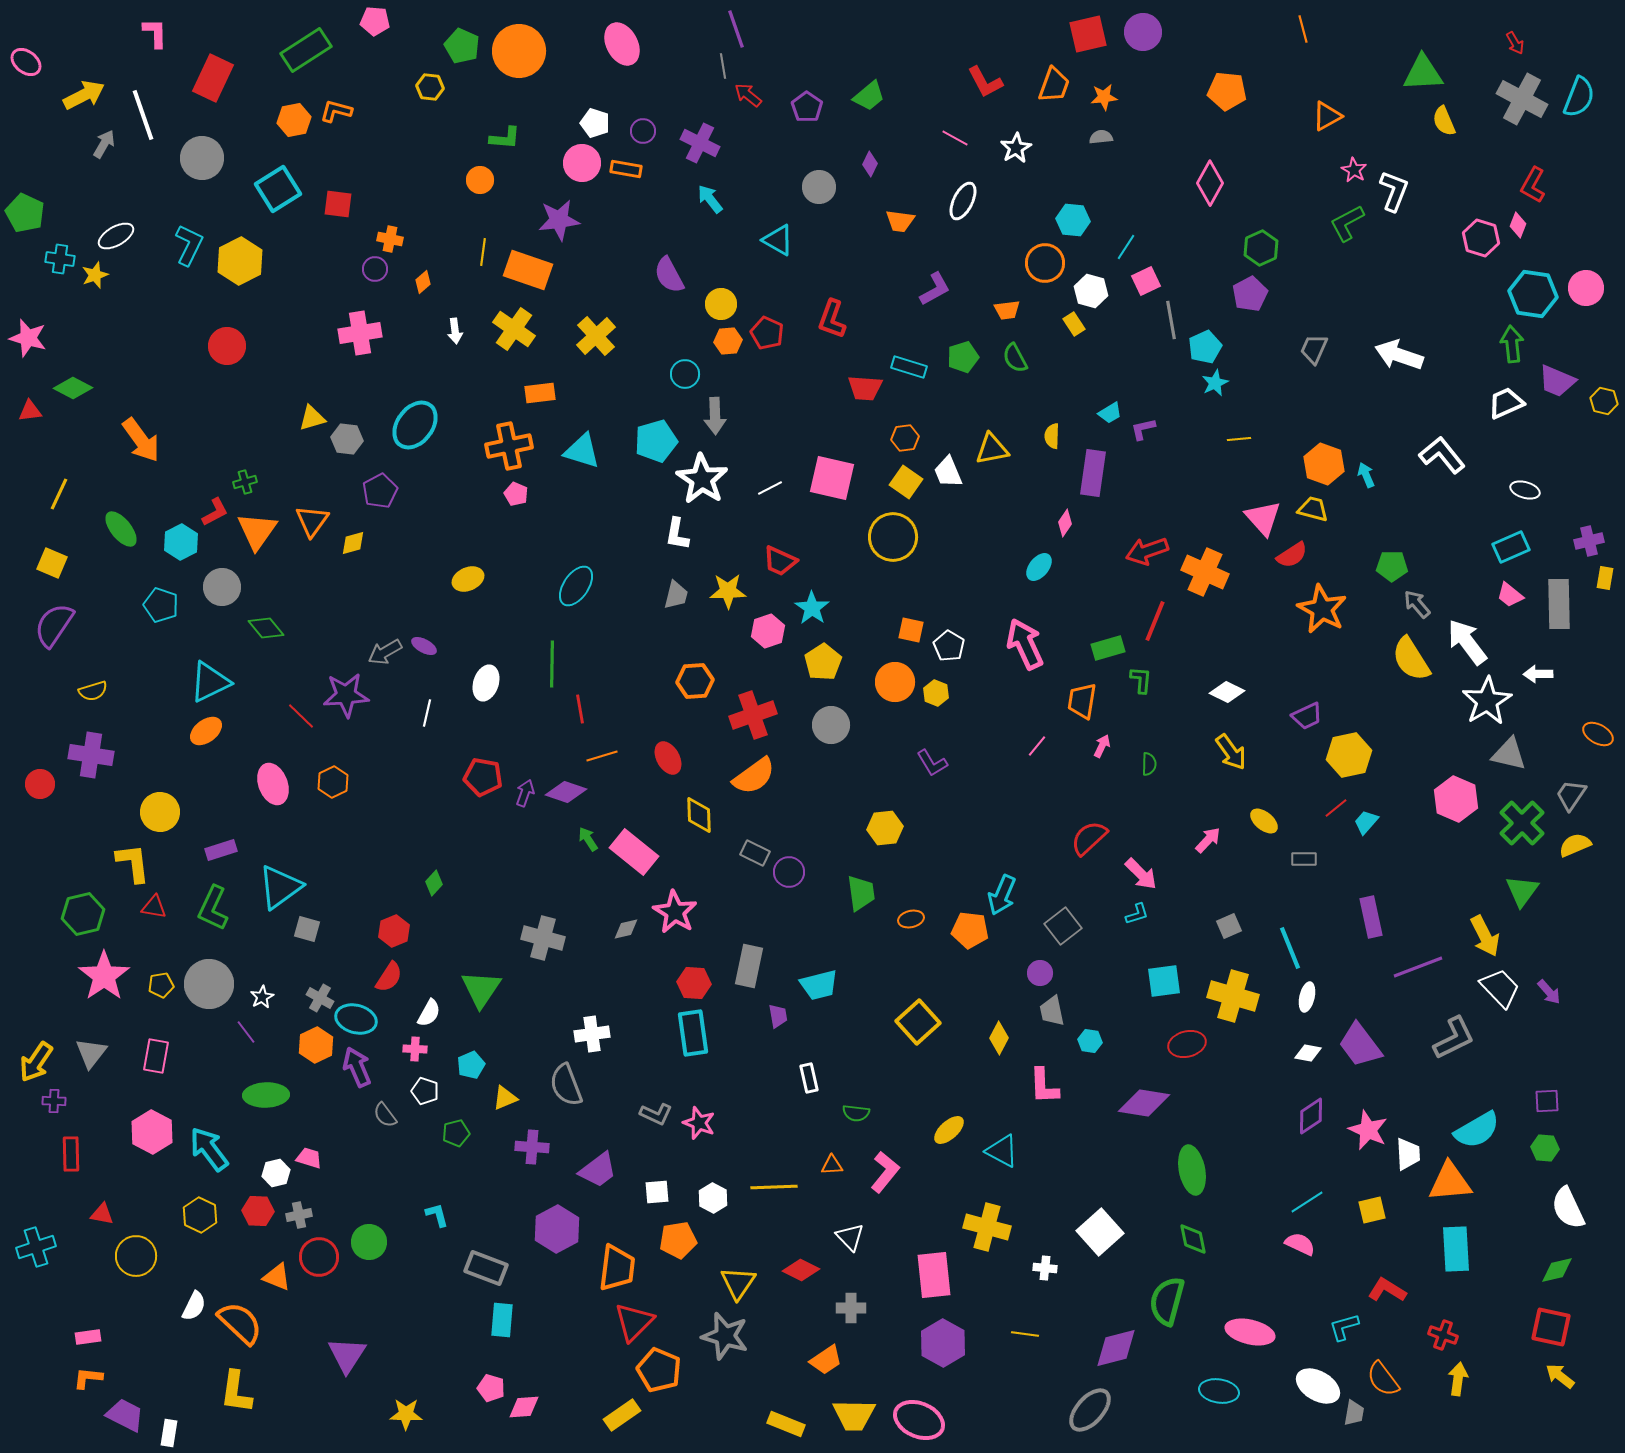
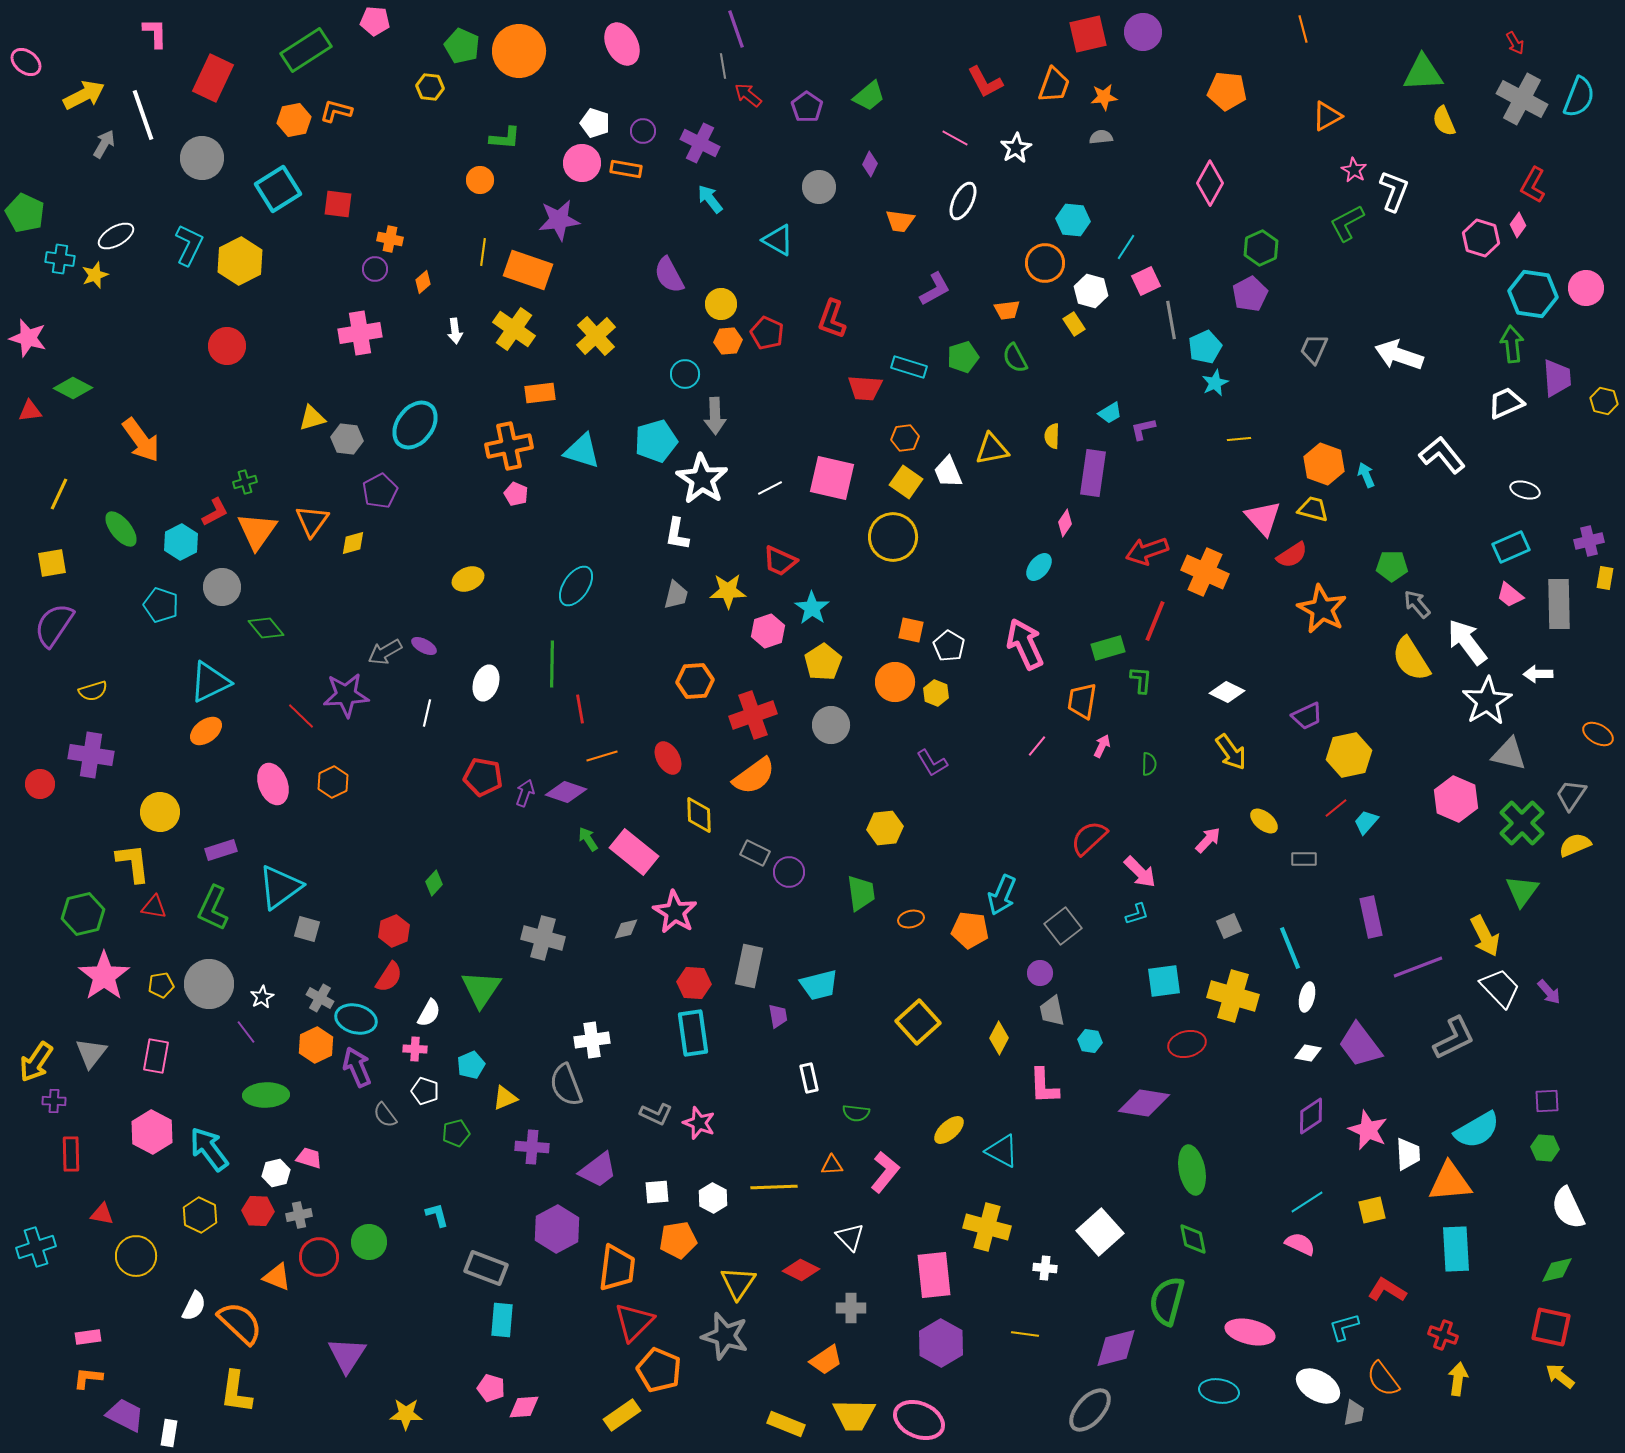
pink diamond at (1518, 225): rotated 15 degrees clockwise
purple trapezoid at (1557, 381): moved 3 px up; rotated 117 degrees counterclockwise
yellow square at (52, 563): rotated 32 degrees counterclockwise
pink arrow at (1141, 874): moved 1 px left, 2 px up
white cross at (592, 1034): moved 6 px down
purple hexagon at (943, 1343): moved 2 px left
